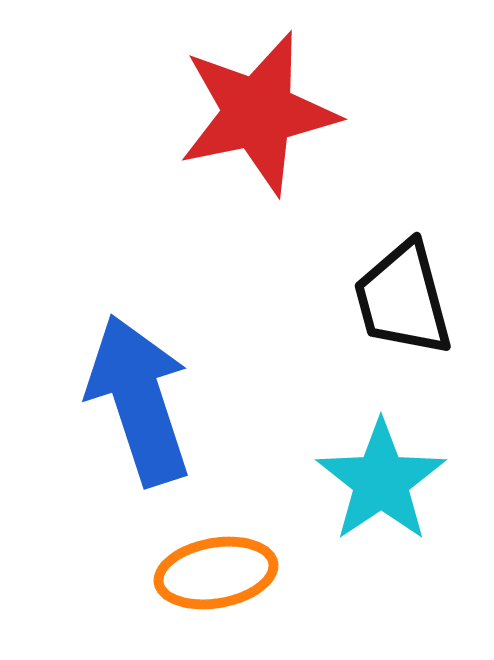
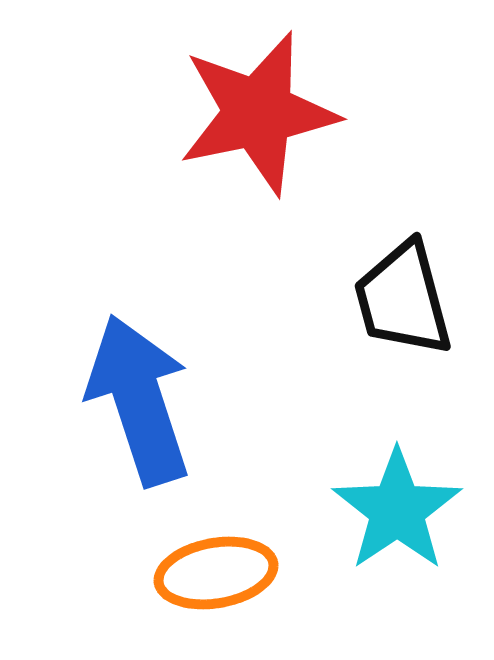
cyan star: moved 16 px right, 29 px down
